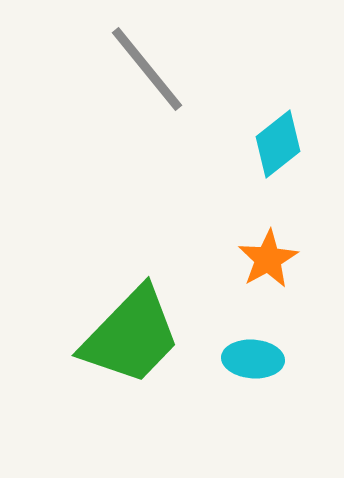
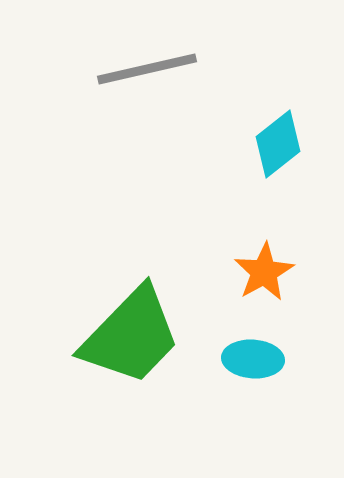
gray line: rotated 64 degrees counterclockwise
orange star: moved 4 px left, 13 px down
